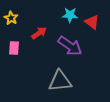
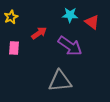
yellow star: moved 1 px up; rotated 16 degrees clockwise
